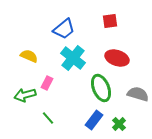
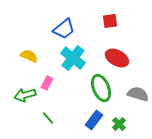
red ellipse: rotated 10 degrees clockwise
